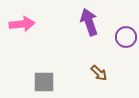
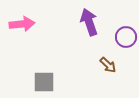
brown arrow: moved 9 px right, 8 px up
